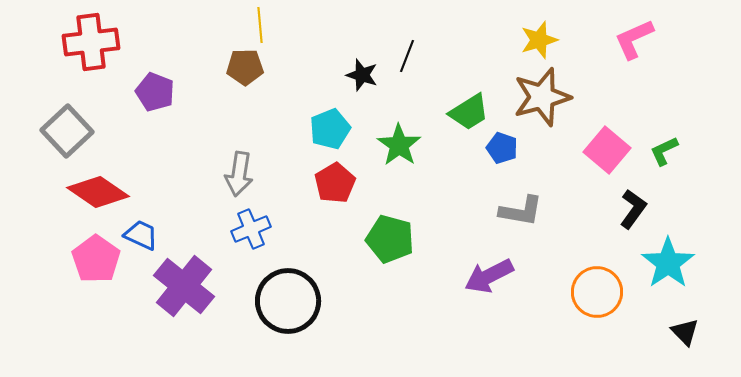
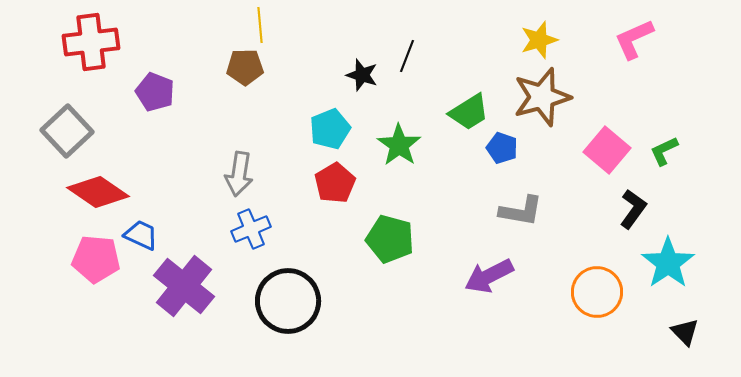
pink pentagon: rotated 30 degrees counterclockwise
